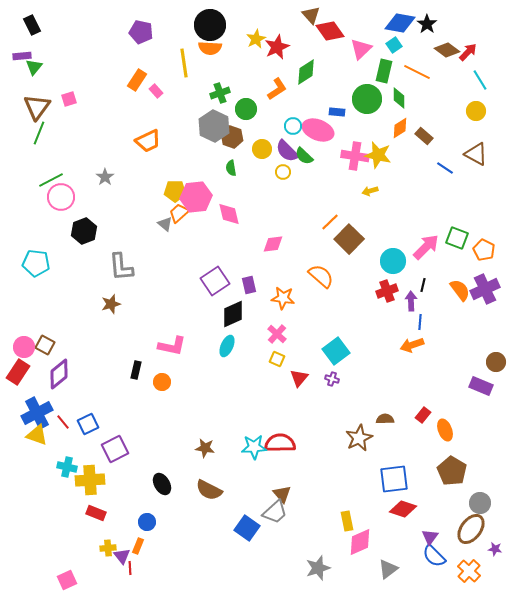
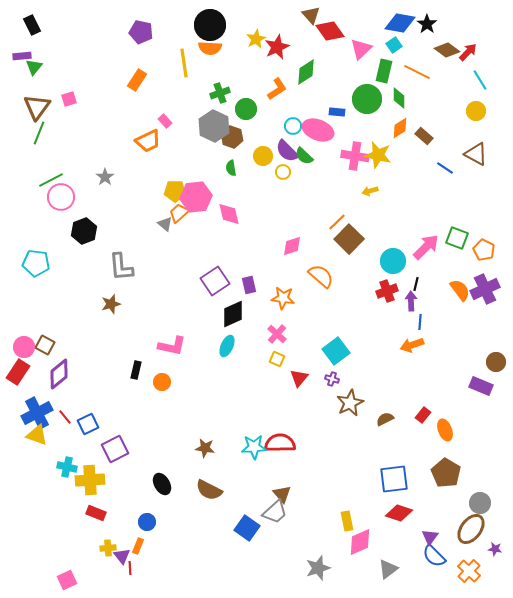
pink rectangle at (156, 91): moved 9 px right, 30 px down
yellow circle at (262, 149): moved 1 px right, 7 px down
orange line at (330, 222): moved 7 px right
pink diamond at (273, 244): moved 19 px right, 2 px down; rotated 10 degrees counterclockwise
black line at (423, 285): moved 7 px left, 1 px up
brown semicircle at (385, 419): rotated 24 degrees counterclockwise
red line at (63, 422): moved 2 px right, 5 px up
brown star at (359, 438): moved 9 px left, 35 px up
brown pentagon at (452, 471): moved 6 px left, 2 px down
red diamond at (403, 509): moved 4 px left, 4 px down
